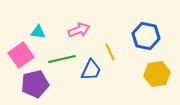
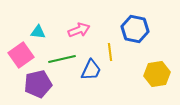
blue hexagon: moved 11 px left, 7 px up
yellow line: rotated 18 degrees clockwise
purple pentagon: moved 3 px right
